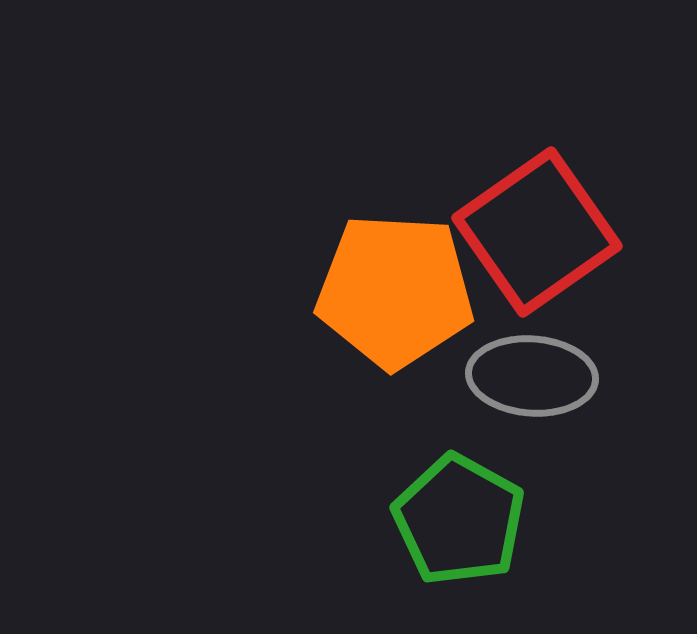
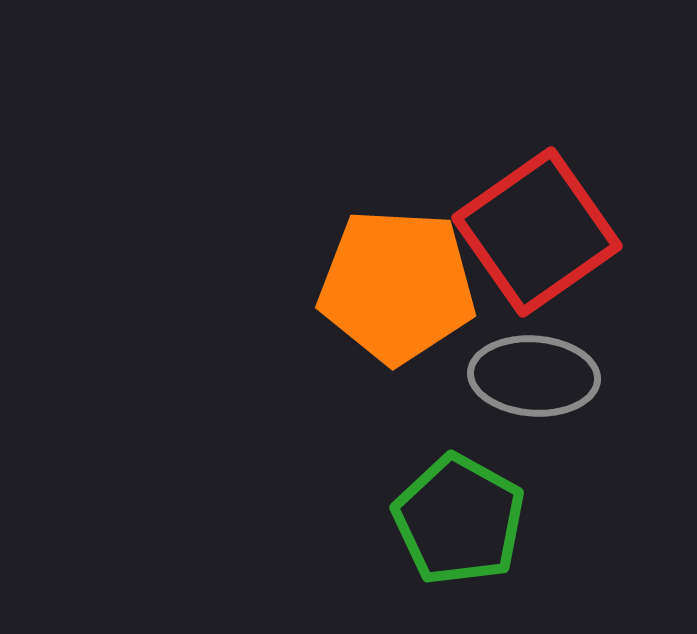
orange pentagon: moved 2 px right, 5 px up
gray ellipse: moved 2 px right
